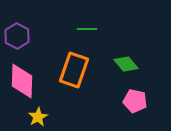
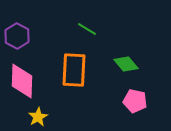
green line: rotated 30 degrees clockwise
orange rectangle: rotated 16 degrees counterclockwise
